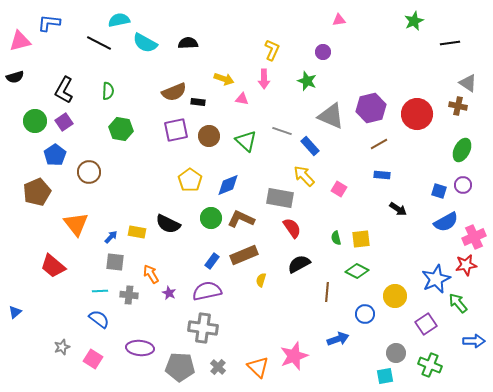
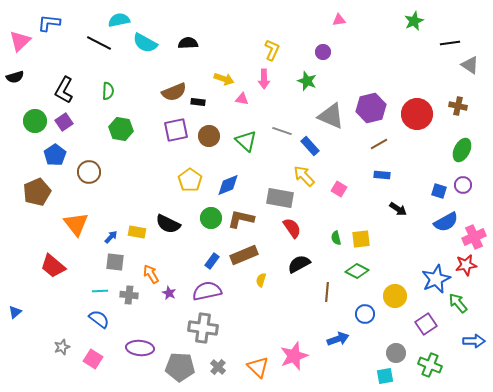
pink triangle at (20, 41): rotated 30 degrees counterclockwise
gray triangle at (468, 83): moved 2 px right, 18 px up
brown L-shape at (241, 219): rotated 12 degrees counterclockwise
